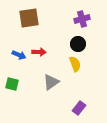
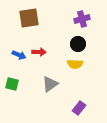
yellow semicircle: rotated 112 degrees clockwise
gray triangle: moved 1 px left, 2 px down
